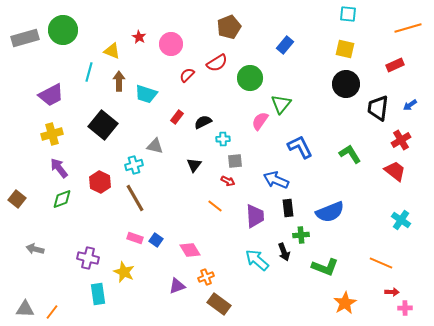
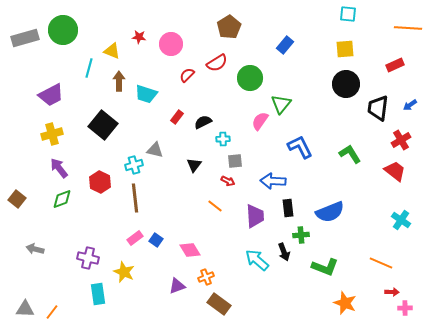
brown pentagon at (229, 27): rotated 10 degrees counterclockwise
orange line at (408, 28): rotated 20 degrees clockwise
red star at (139, 37): rotated 24 degrees counterclockwise
yellow square at (345, 49): rotated 18 degrees counterclockwise
cyan line at (89, 72): moved 4 px up
gray triangle at (155, 146): moved 4 px down
blue arrow at (276, 180): moved 3 px left, 1 px down; rotated 20 degrees counterclockwise
brown line at (135, 198): rotated 24 degrees clockwise
pink rectangle at (135, 238): rotated 56 degrees counterclockwise
orange star at (345, 303): rotated 20 degrees counterclockwise
